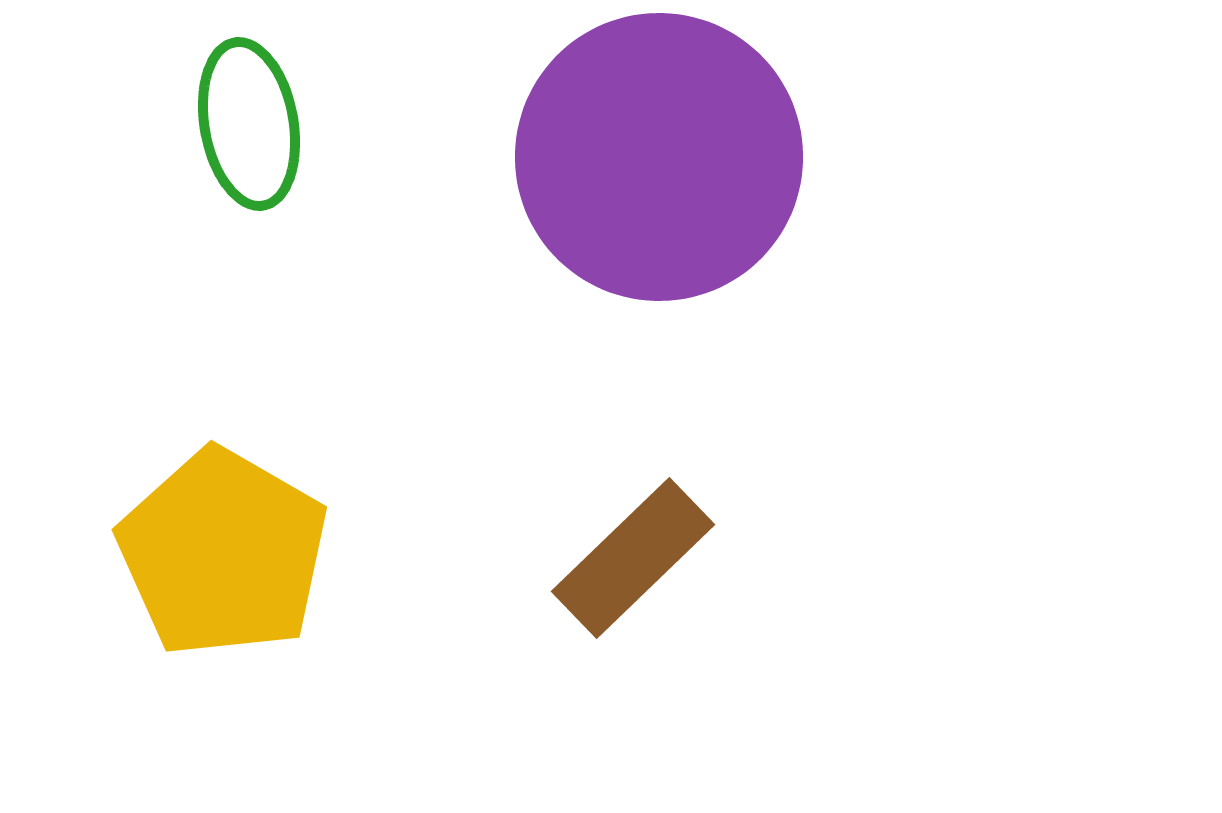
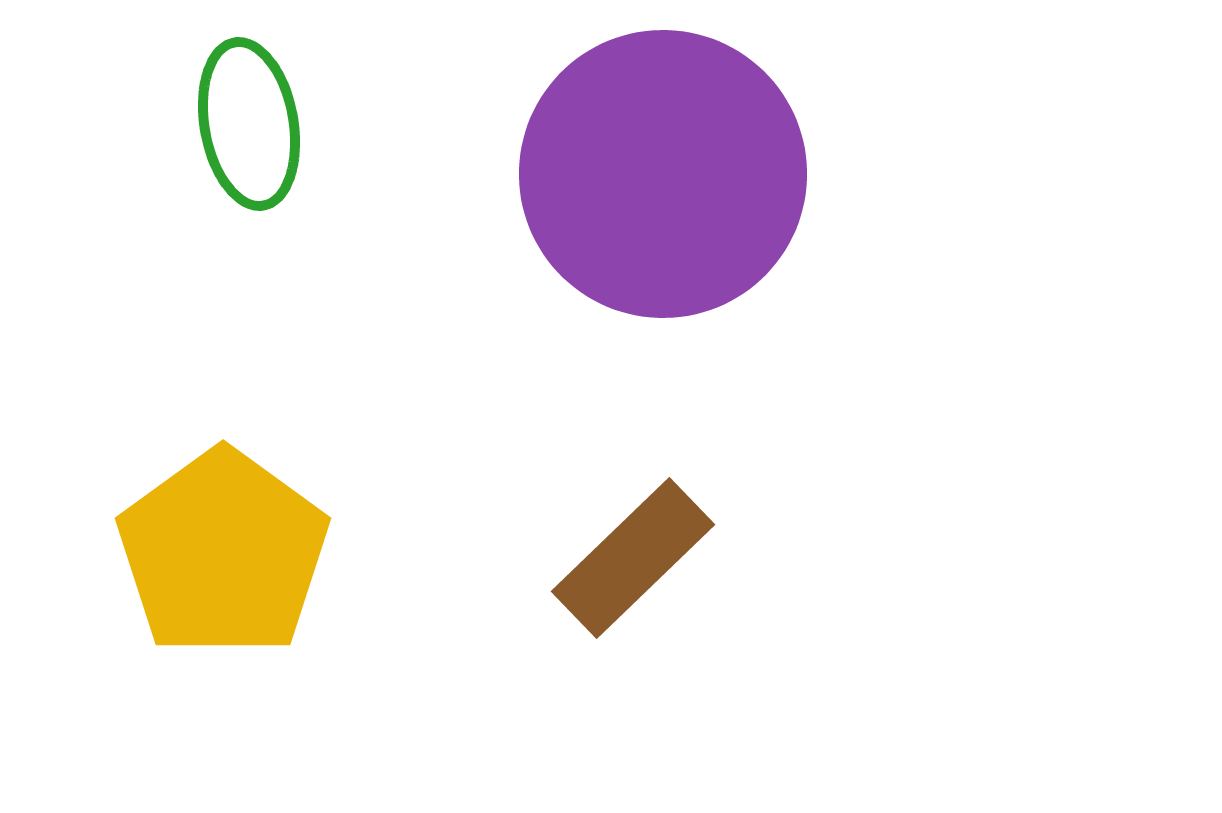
purple circle: moved 4 px right, 17 px down
yellow pentagon: rotated 6 degrees clockwise
